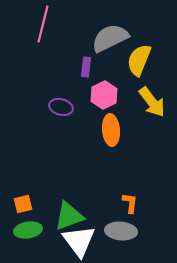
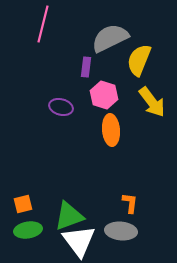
pink hexagon: rotated 16 degrees counterclockwise
